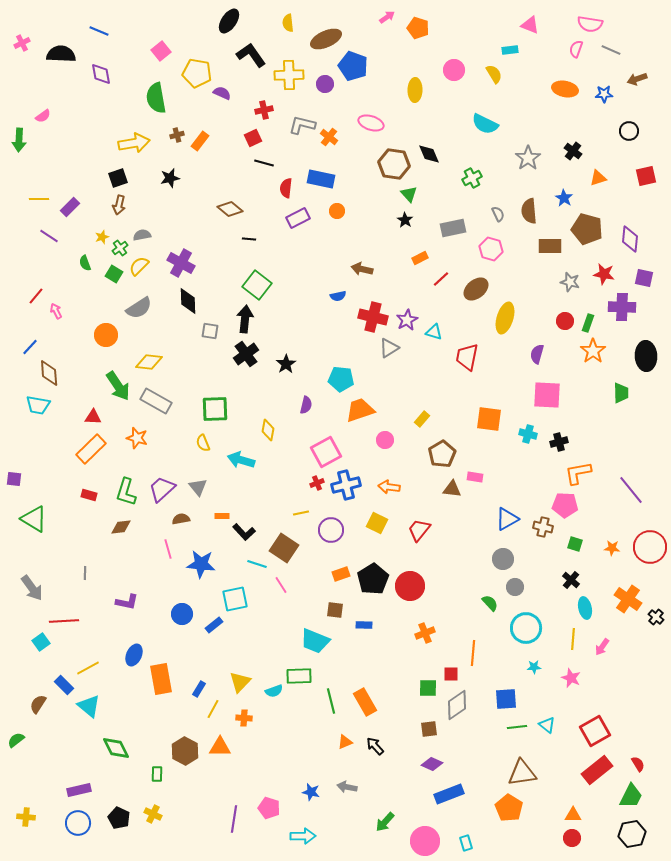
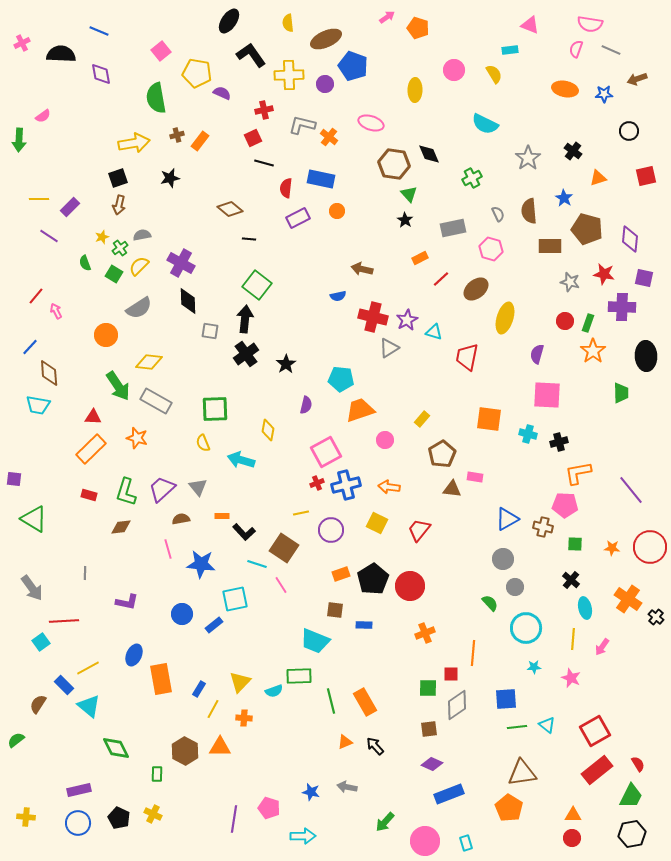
green square at (575, 544): rotated 14 degrees counterclockwise
